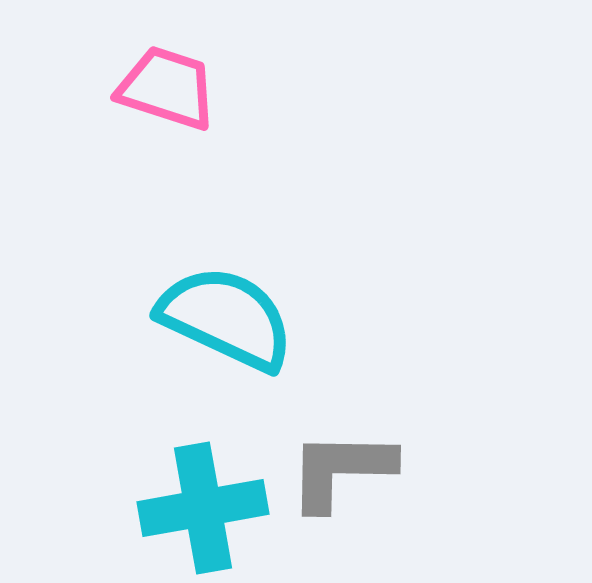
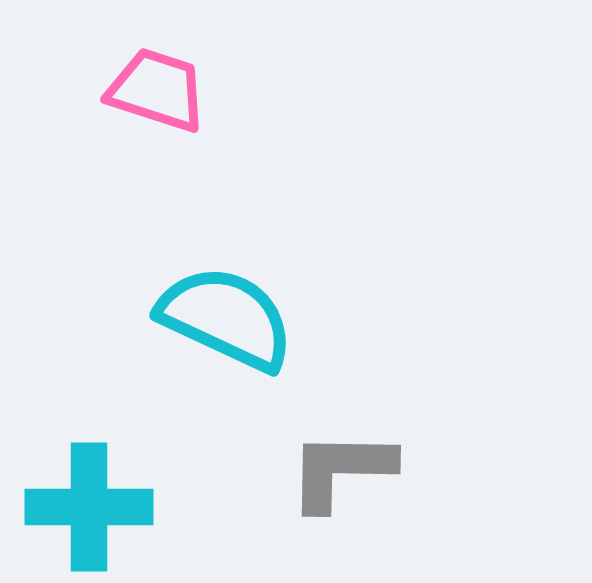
pink trapezoid: moved 10 px left, 2 px down
cyan cross: moved 114 px left, 1 px up; rotated 10 degrees clockwise
